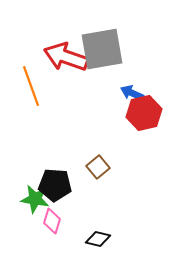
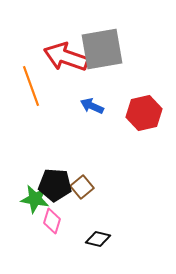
blue arrow: moved 40 px left, 13 px down
brown square: moved 16 px left, 20 px down
